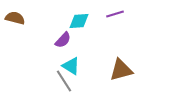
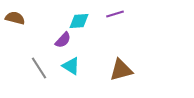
gray line: moved 25 px left, 13 px up
